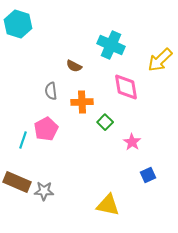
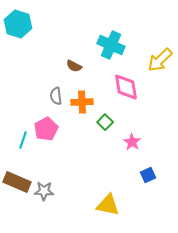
gray semicircle: moved 5 px right, 5 px down
